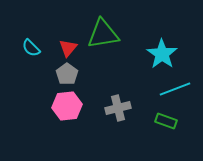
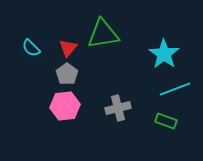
cyan star: moved 2 px right
pink hexagon: moved 2 px left
